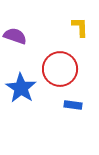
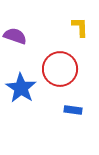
blue rectangle: moved 5 px down
